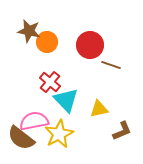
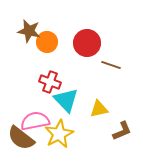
red circle: moved 3 px left, 2 px up
red cross: rotated 20 degrees counterclockwise
pink semicircle: moved 1 px right
